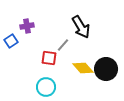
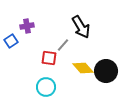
black circle: moved 2 px down
